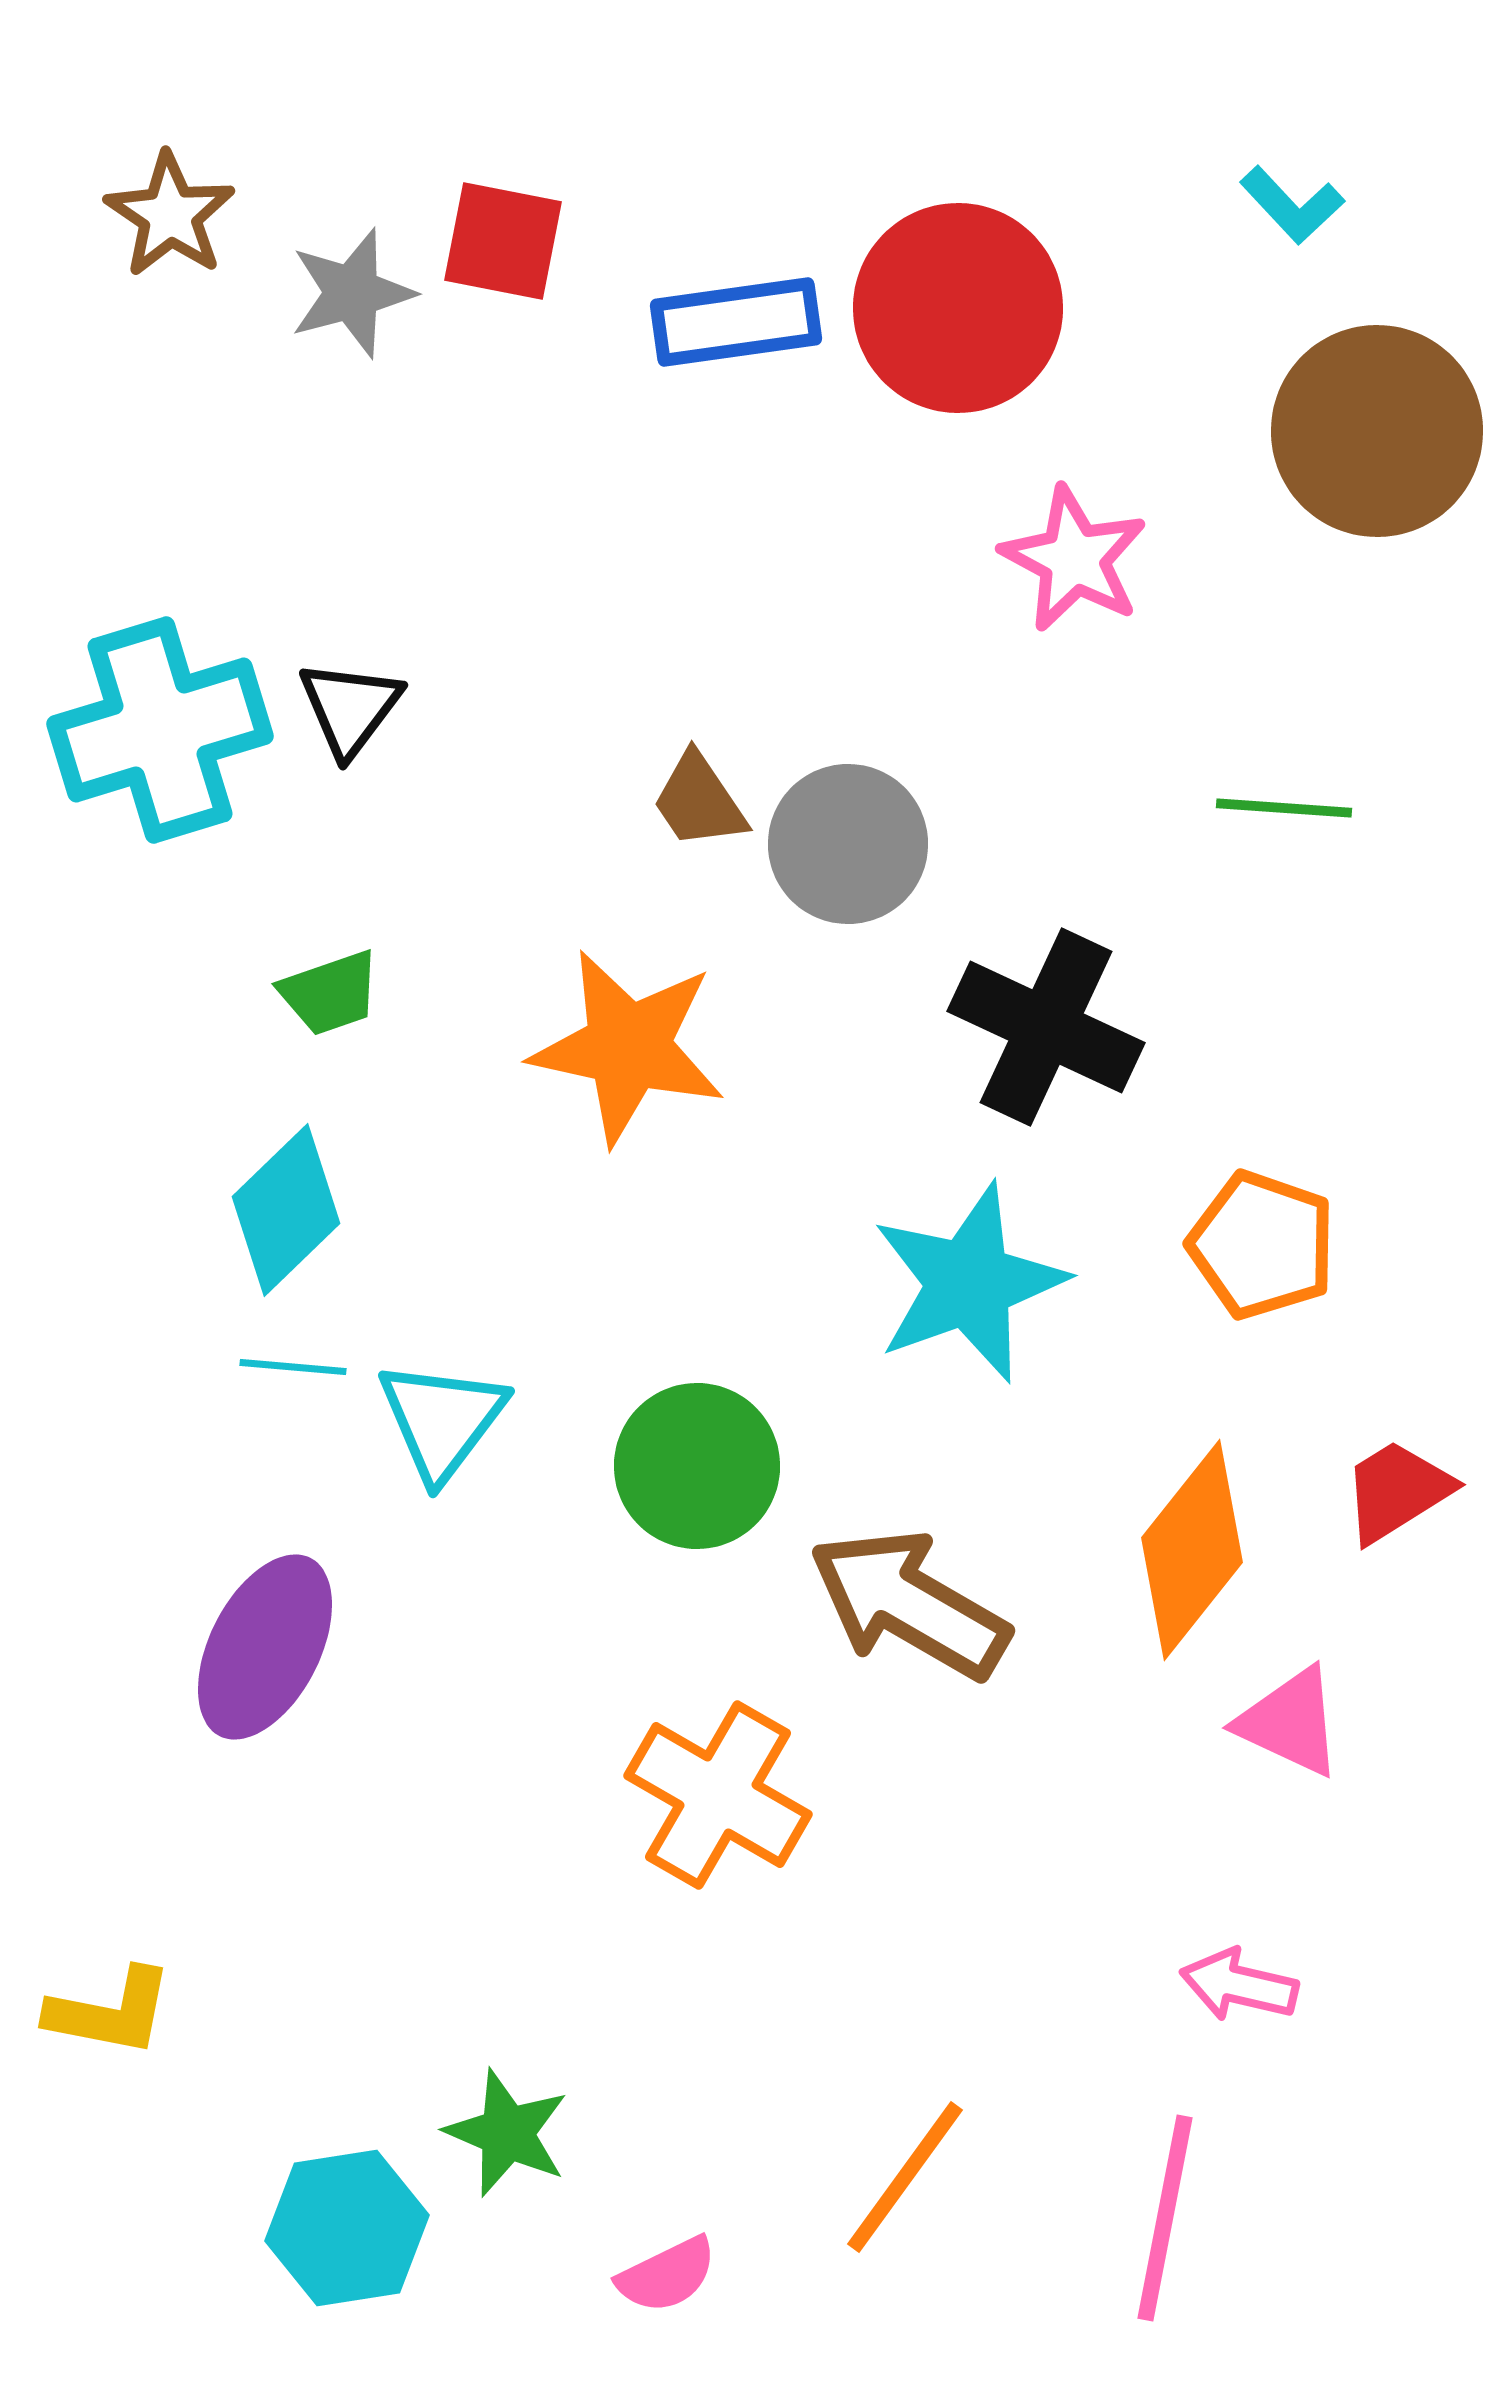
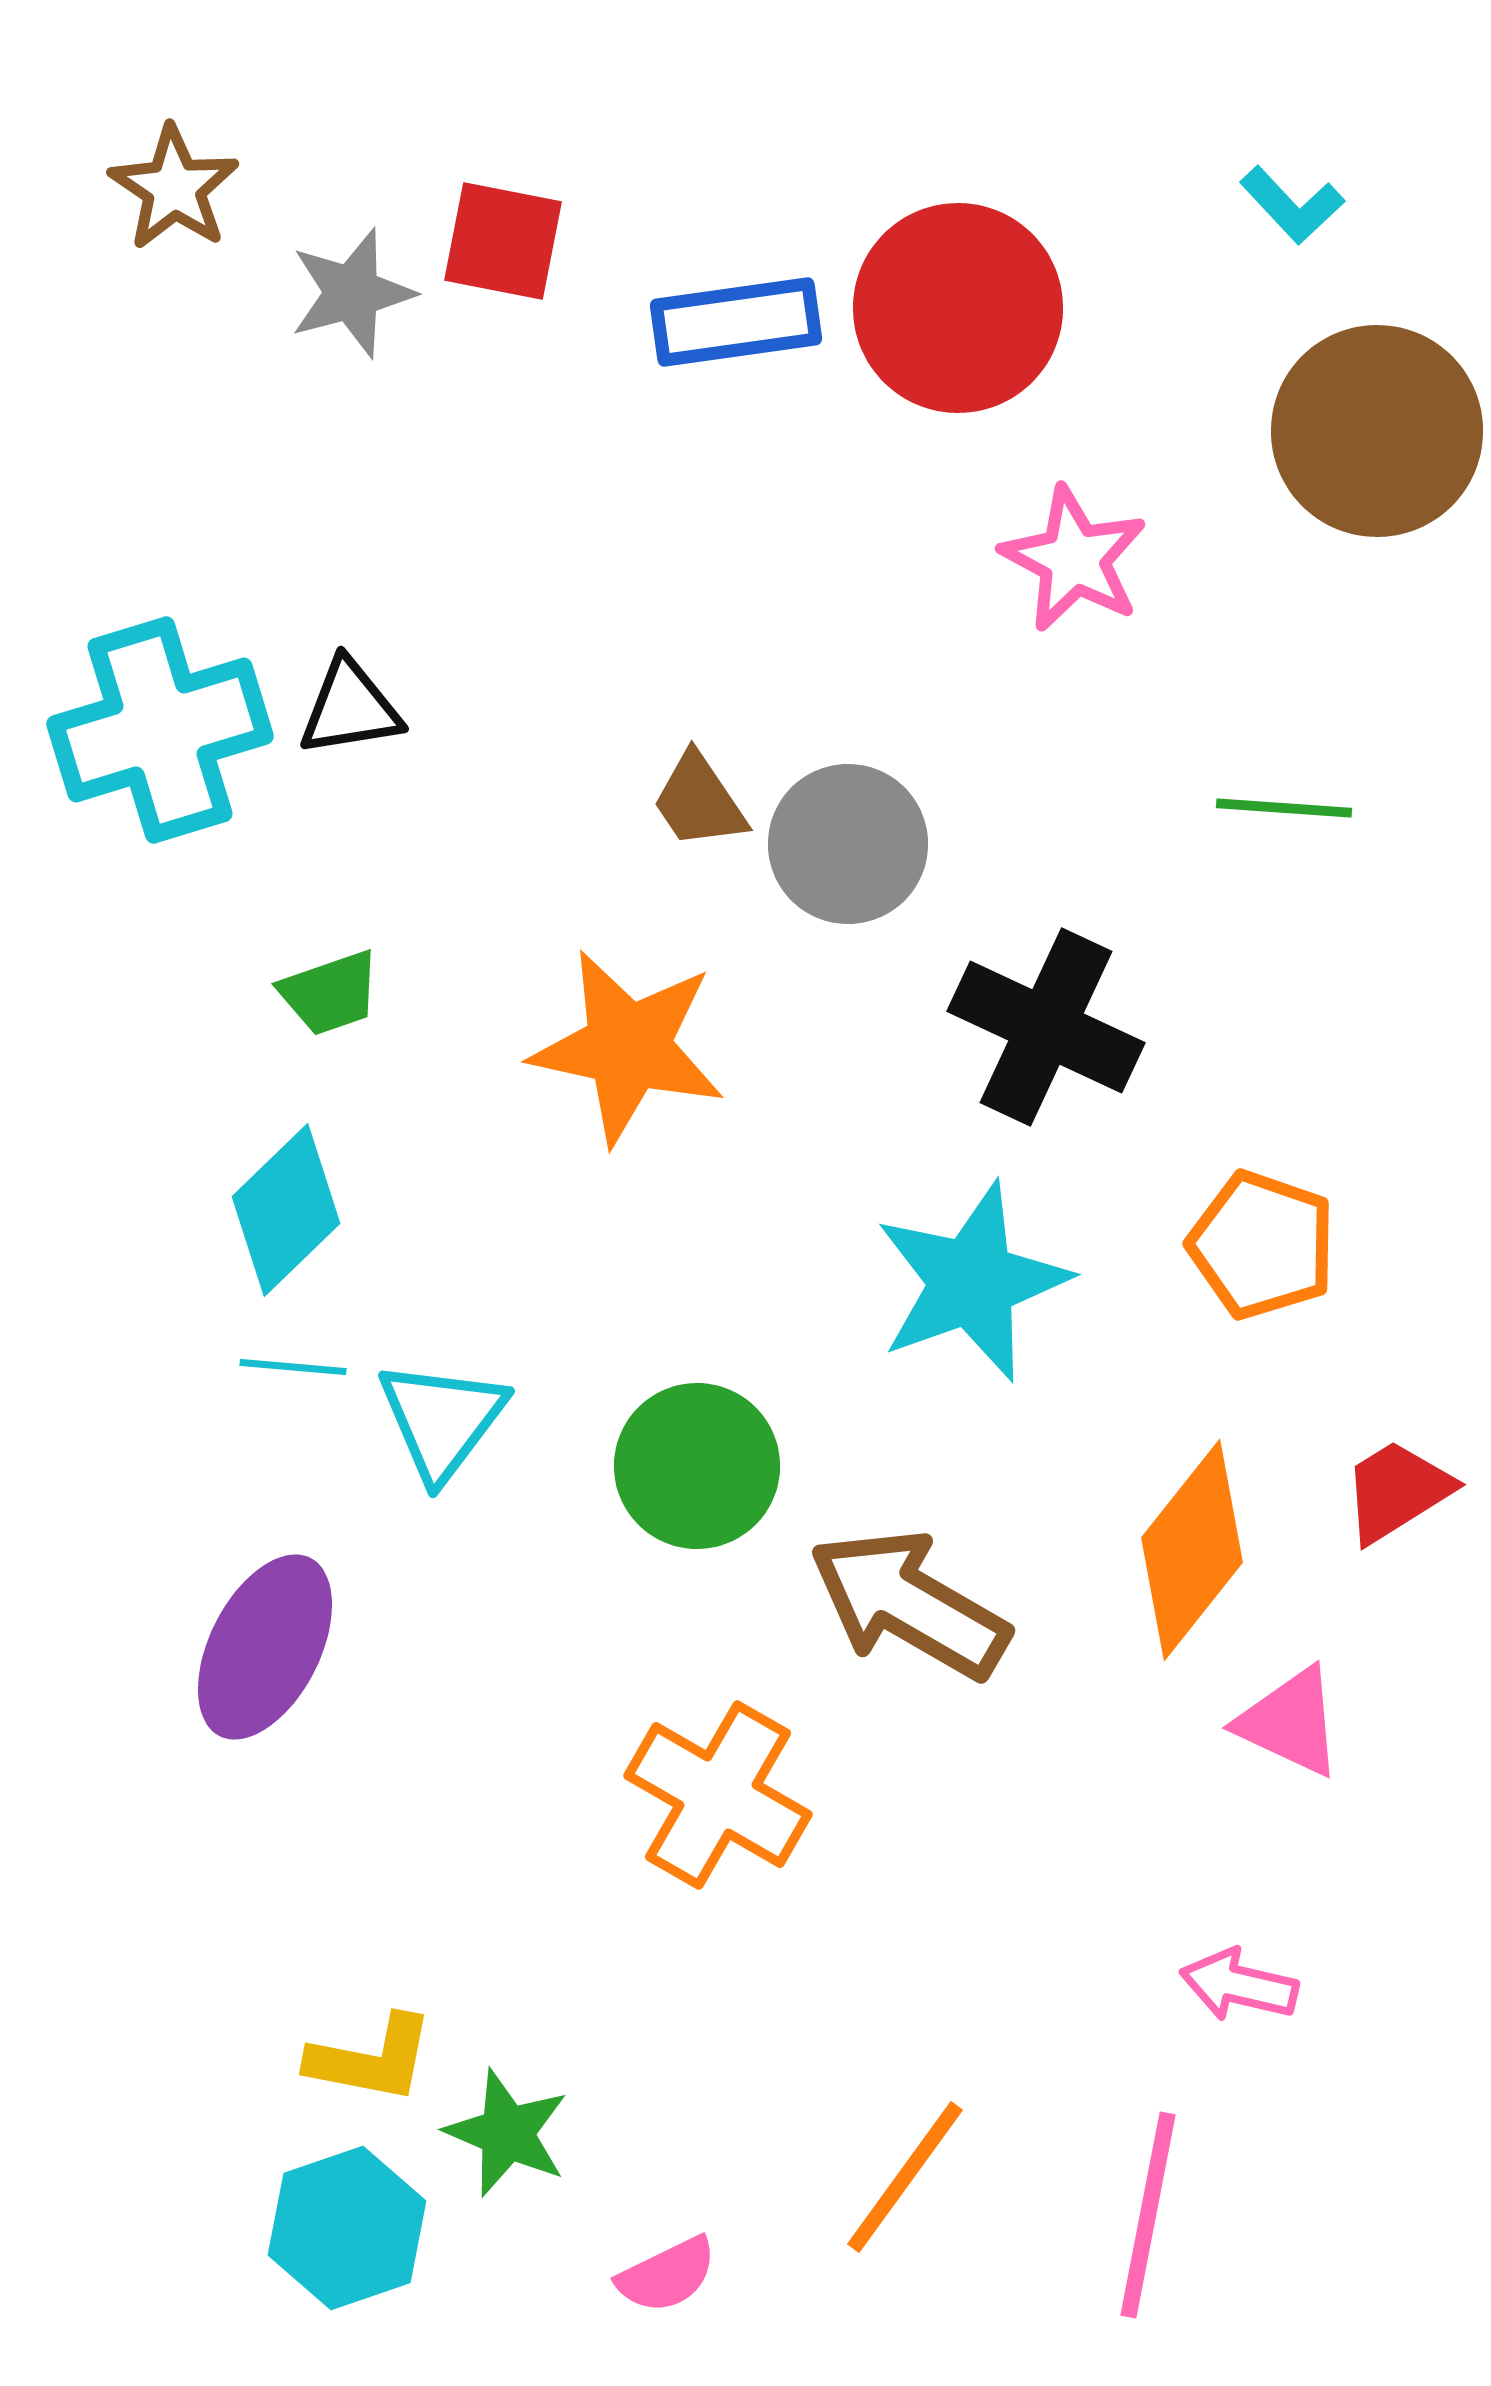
brown star: moved 4 px right, 27 px up
black triangle: rotated 44 degrees clockwise
cyan star: moved 3 px right, 1 px up
yellow L-shape: moved 261 px right, 47 px down
pink line: moved 17 px left, 3 px up
cyan hexagon: rotated 10 degrees counterclockwise
